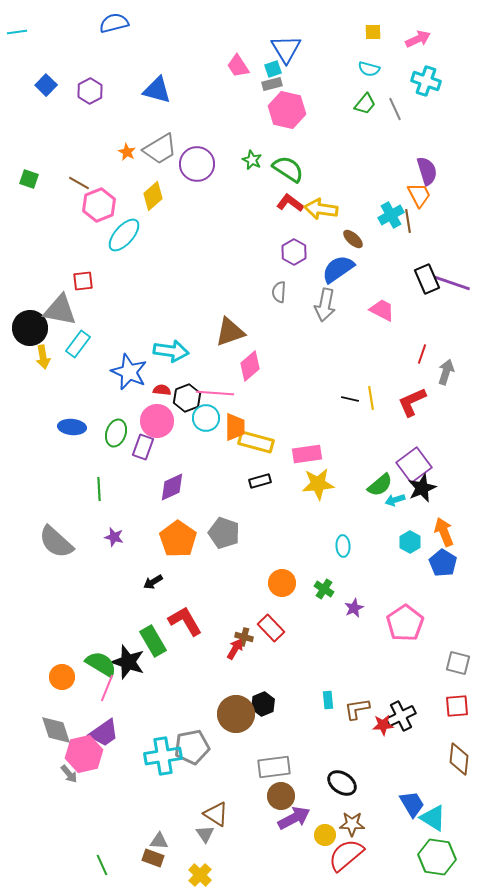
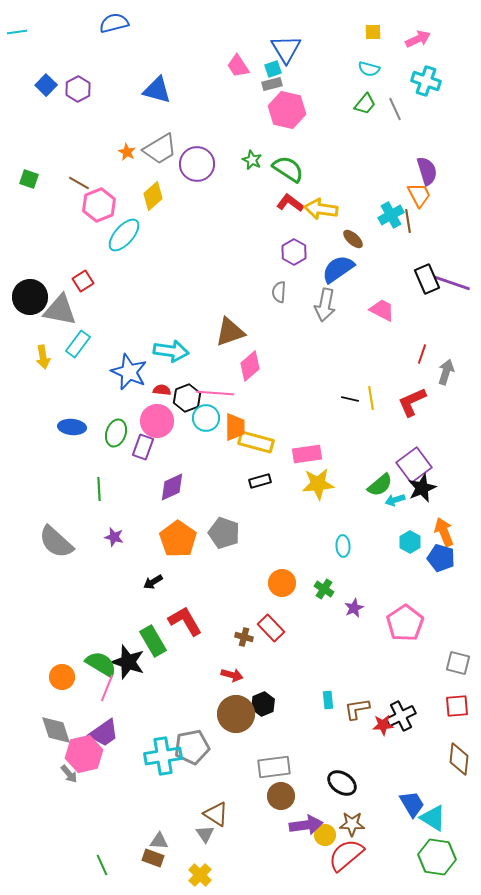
purple hexagon at (90, 91): moved 12 px left, 2 px up
red square at (83, 281): rotated 25 degrees counterclockwise
black circle at (30, 328): moved 31 px up
blue pentagon at (443, 563): moved 2 px left, 5 px up; rotated 16 degrees counterclockwise
red arrow at (235, 649): moved 3 px left, 26 px down; rotated 75 degrees clockwise
purple arrow at (294, 818): moved 12 px right, 7 px down; rotated 20 degrees clockwise
